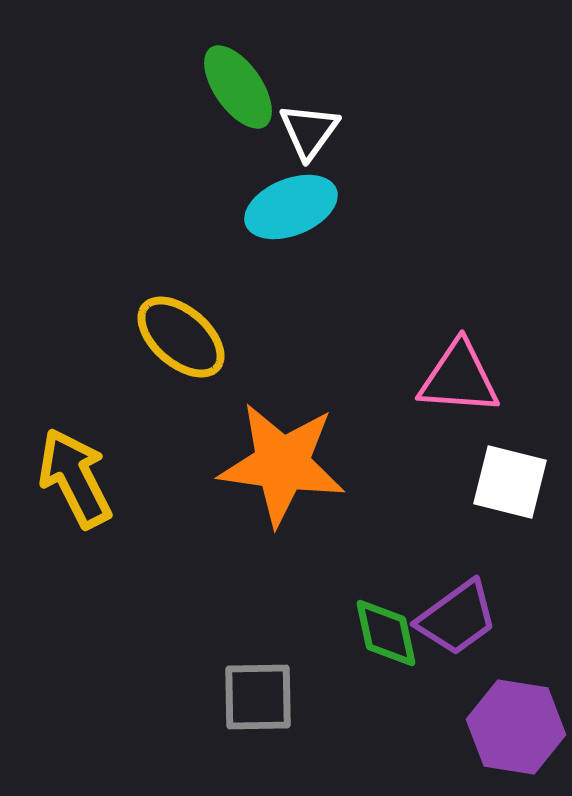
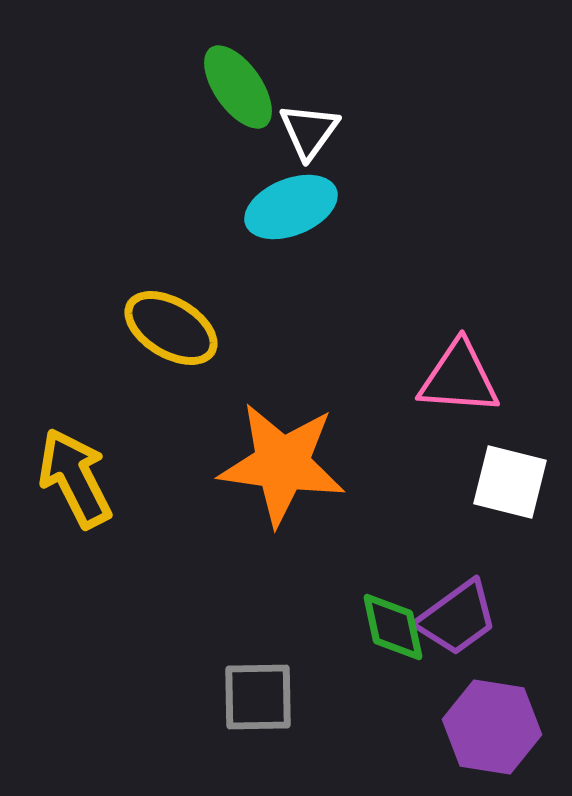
yellow ellipse: moved 10 px left, 9 px up; rotated 10 degrees counterclockwise
green diamond: moved 7 px right, 6 px up
purple hexagon: moved 24 px left
